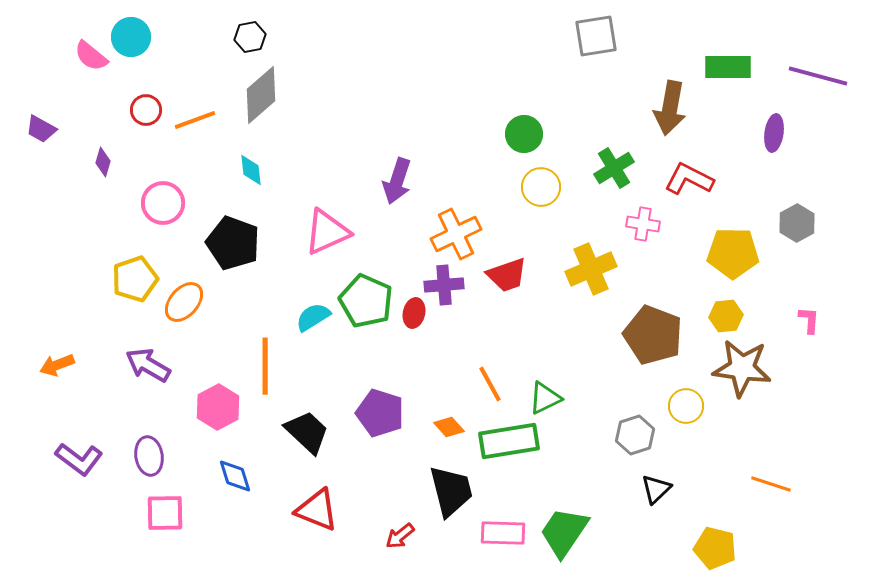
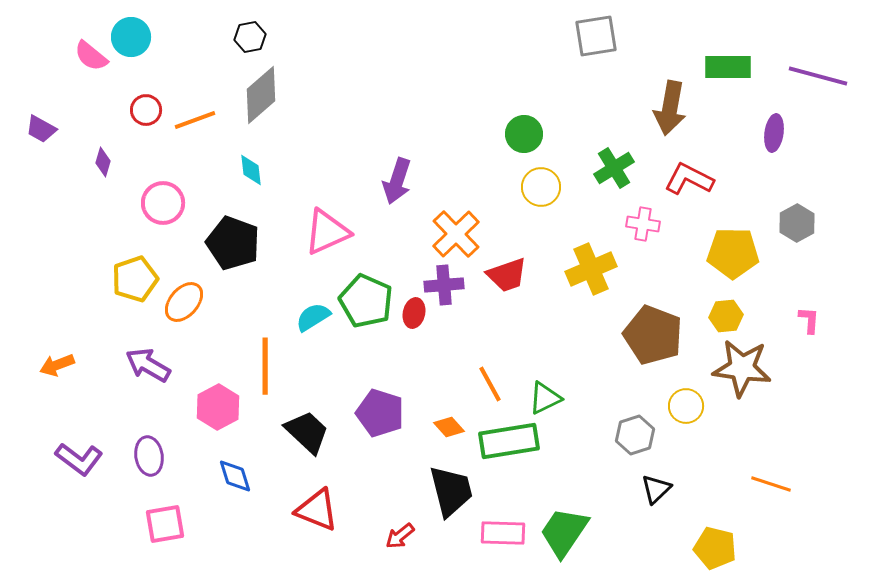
orange cross at (456, 234): rotated 18 degrees counterclockwise
pink square at (165, 513): moved 11 px down; rotated 9 degrees counterclockwise
